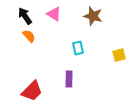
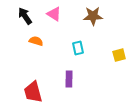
brown star: rotated 18 degrees counterclockwise
orange semicircle: moved 7 px right, 5 px down; rotated 32 degrees counterclockwise
red trapezoid: moved 1 px right, 1 px down; rotated 120 degrees clockwise
